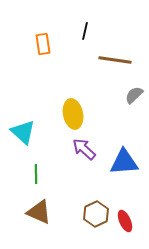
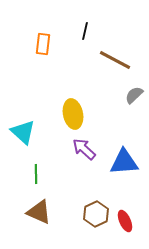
orange rectangle: rotated 15 degrees clockwise
brown line: rotated 20 degrees clockwise
